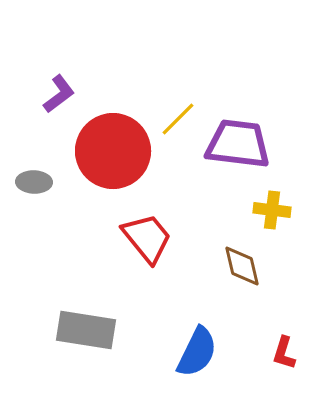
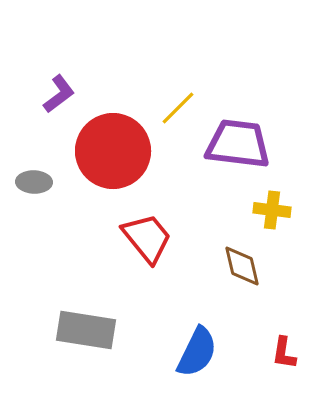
yellow line: moved 11 px up
red L-shape: rotated 8 degrees counterclockwise
